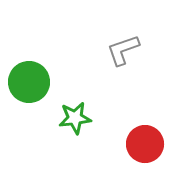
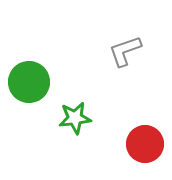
gray L-shape: moved 2 px right, 1 px down
